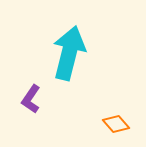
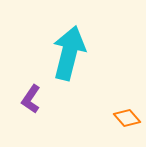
orange diamond: moved 11 px right, 6 px up
